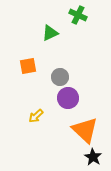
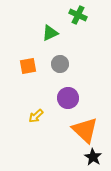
gray circle: moved 13 px up
